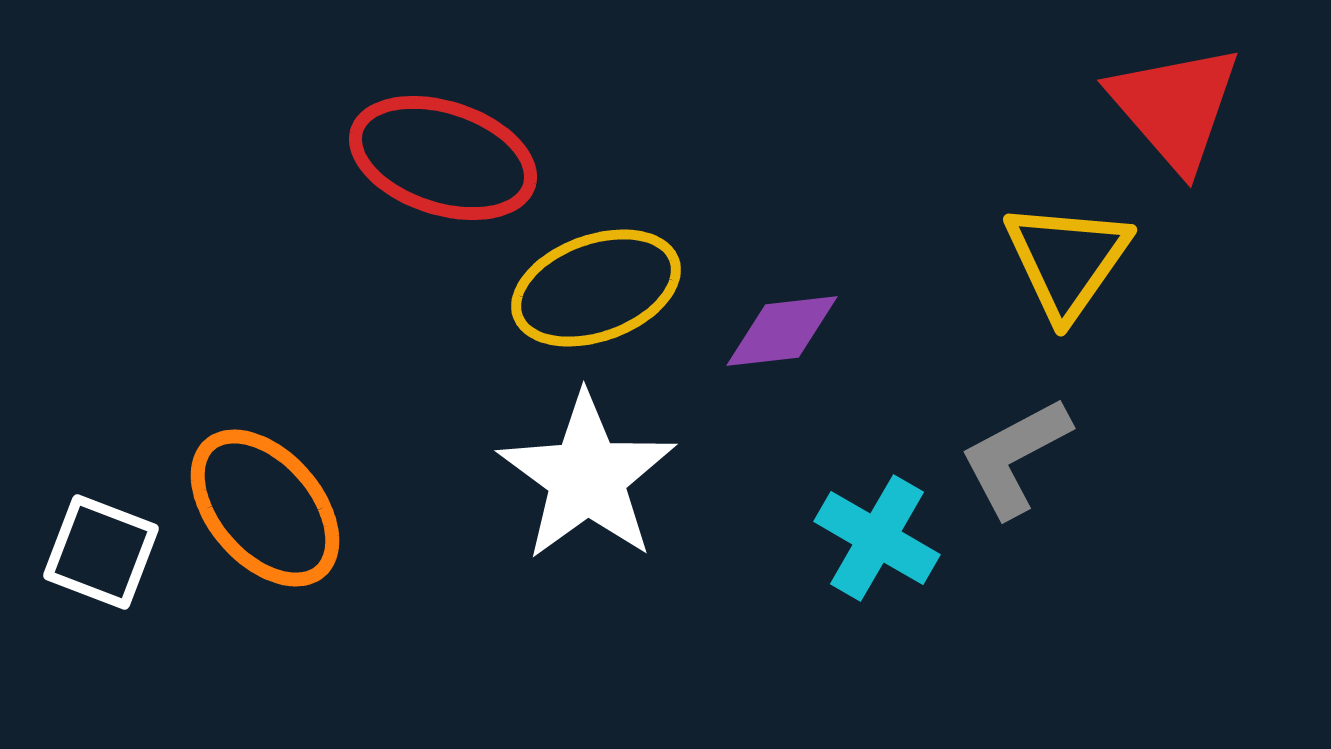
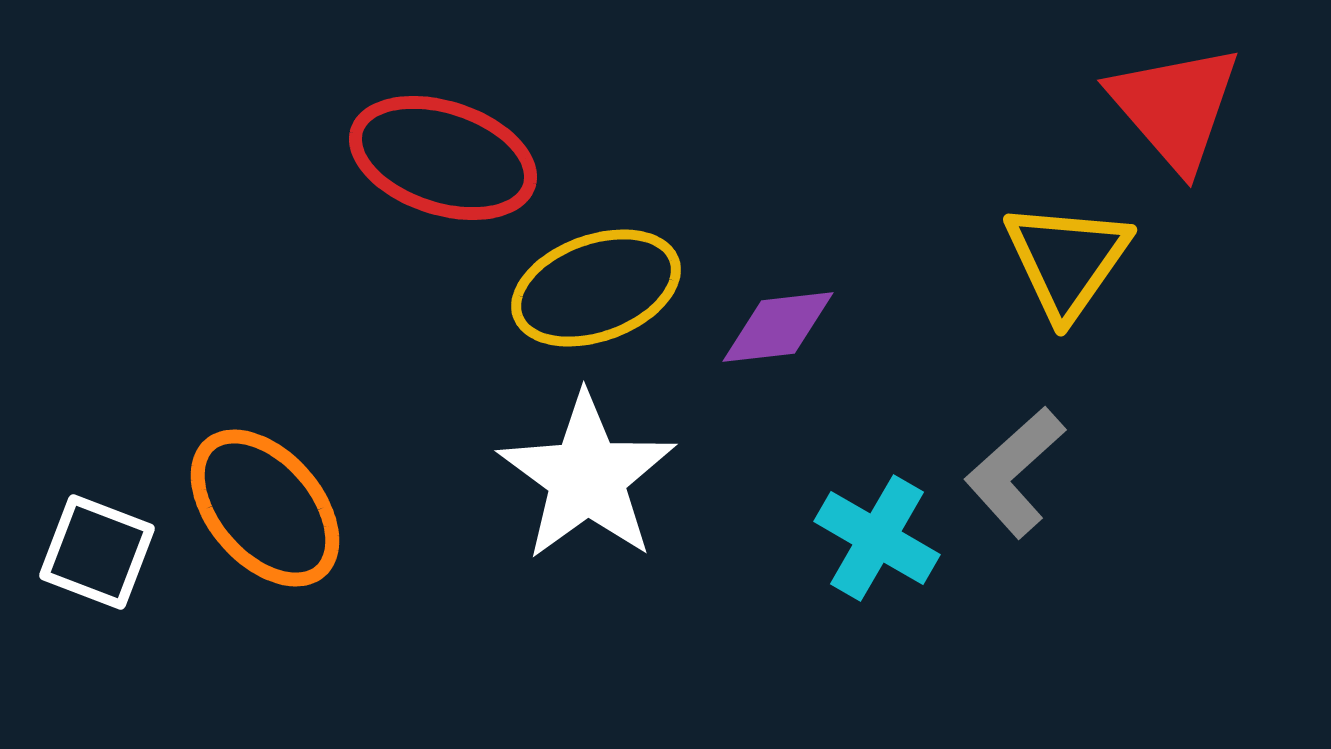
purple diamond: moved 4 px left, 4 px up
gray L-shape: moved 15 px down; rotated 14 degrees counterclockwise
white square: moved 4 px left
